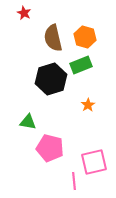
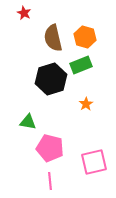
orange star: moved 2 px left, 1 px up
pink line: moved 24 px left
